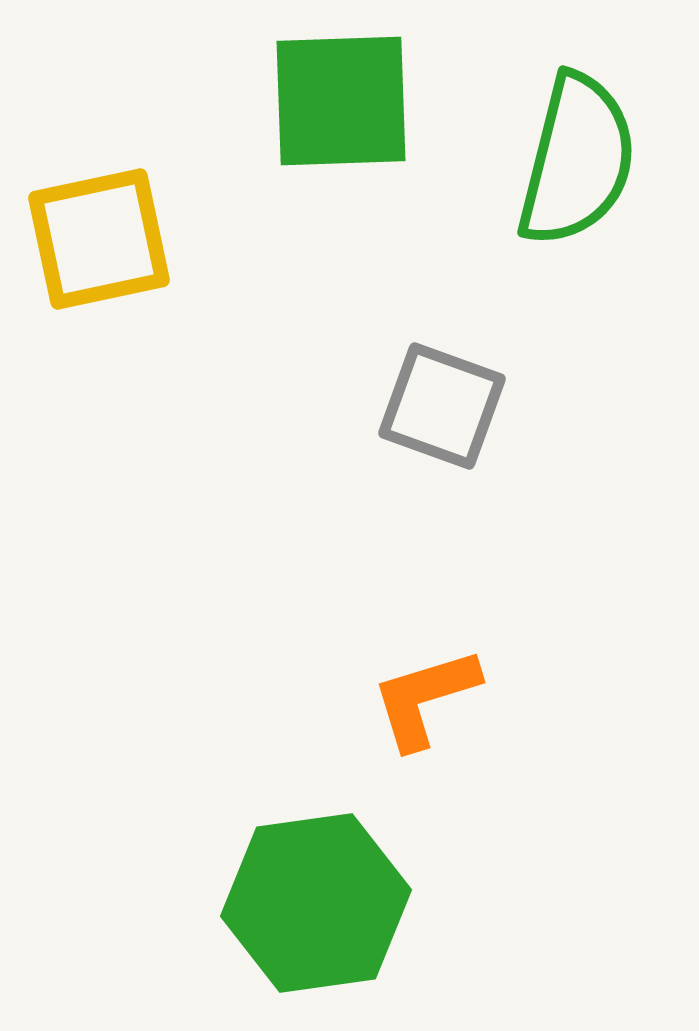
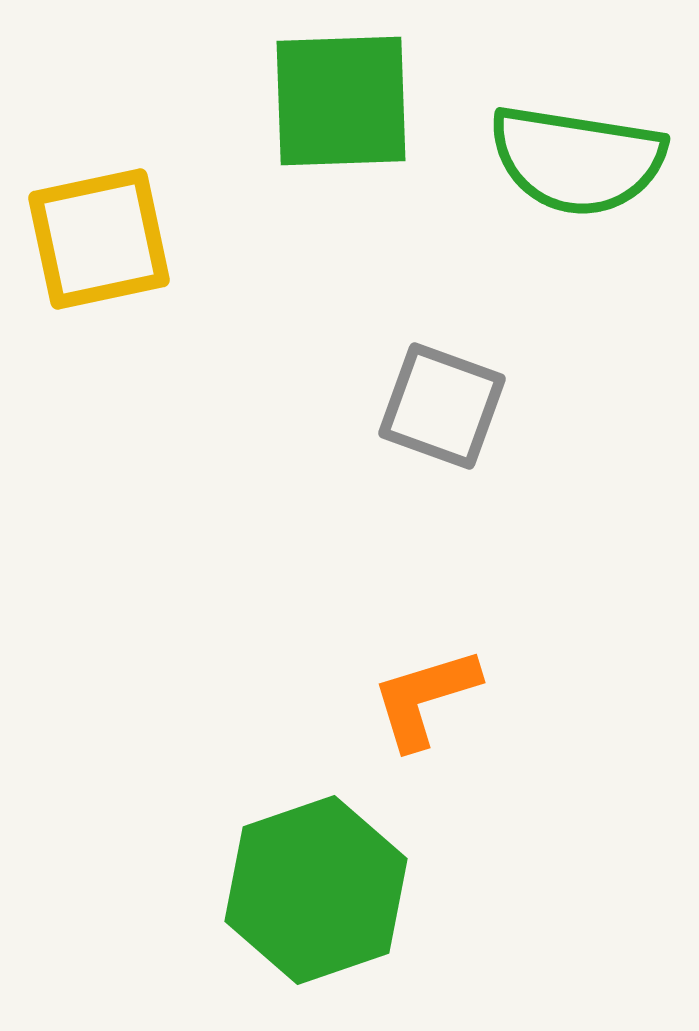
green semicircle: rotated 85 degrees clockwise
green hexagon: moved 13 px up; rotated 11 degrees counterclockwise
